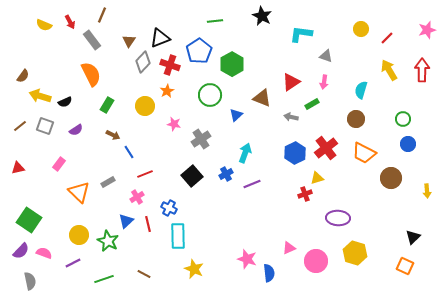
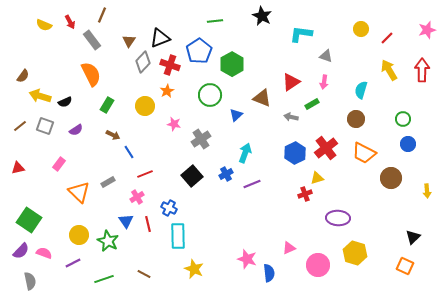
blue triangle at (126, 221): rotated 21 degrees counterclockwise
pink circle at (316, 261): moved 2 px right, 4 px down
